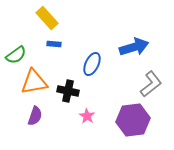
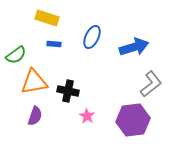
yellow rectangle: rotated 30 degrees counterclockwise
blue ellipse: moved 27 px up
